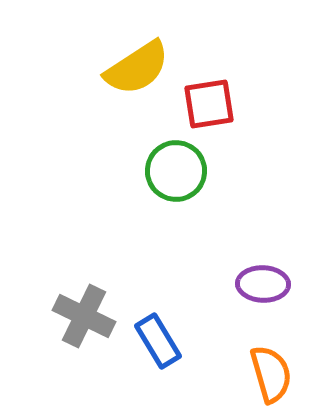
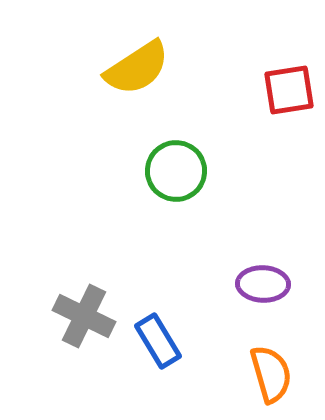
red square: moved 80 px right, 14 px up
